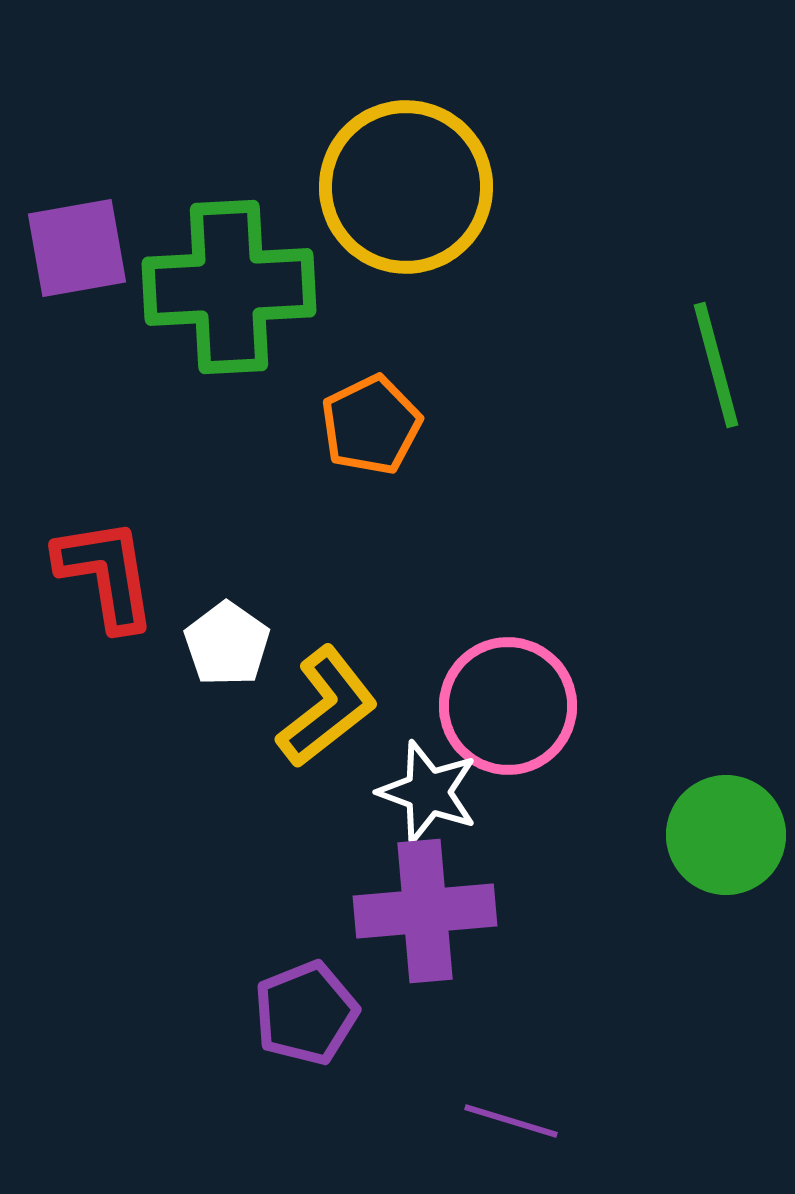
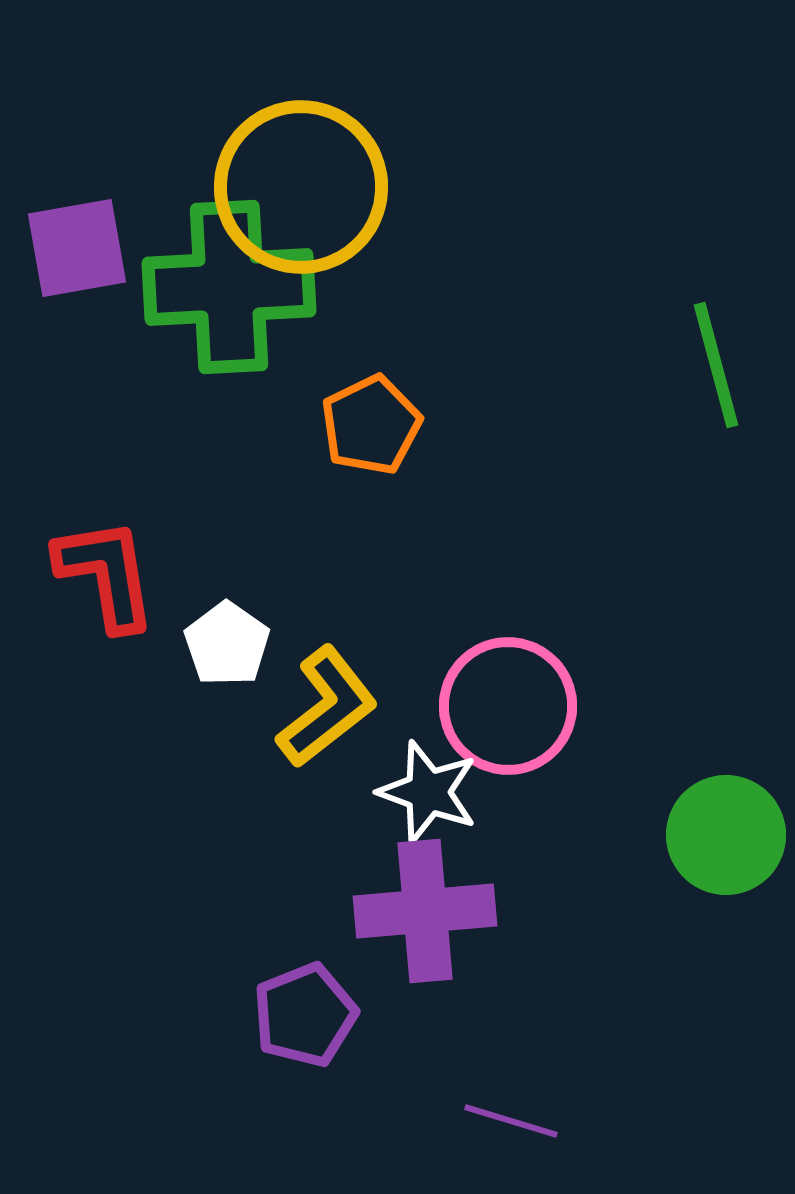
yellow circle: moved 105 px left
purple pentagon: moved 1 px left, 2 px down
